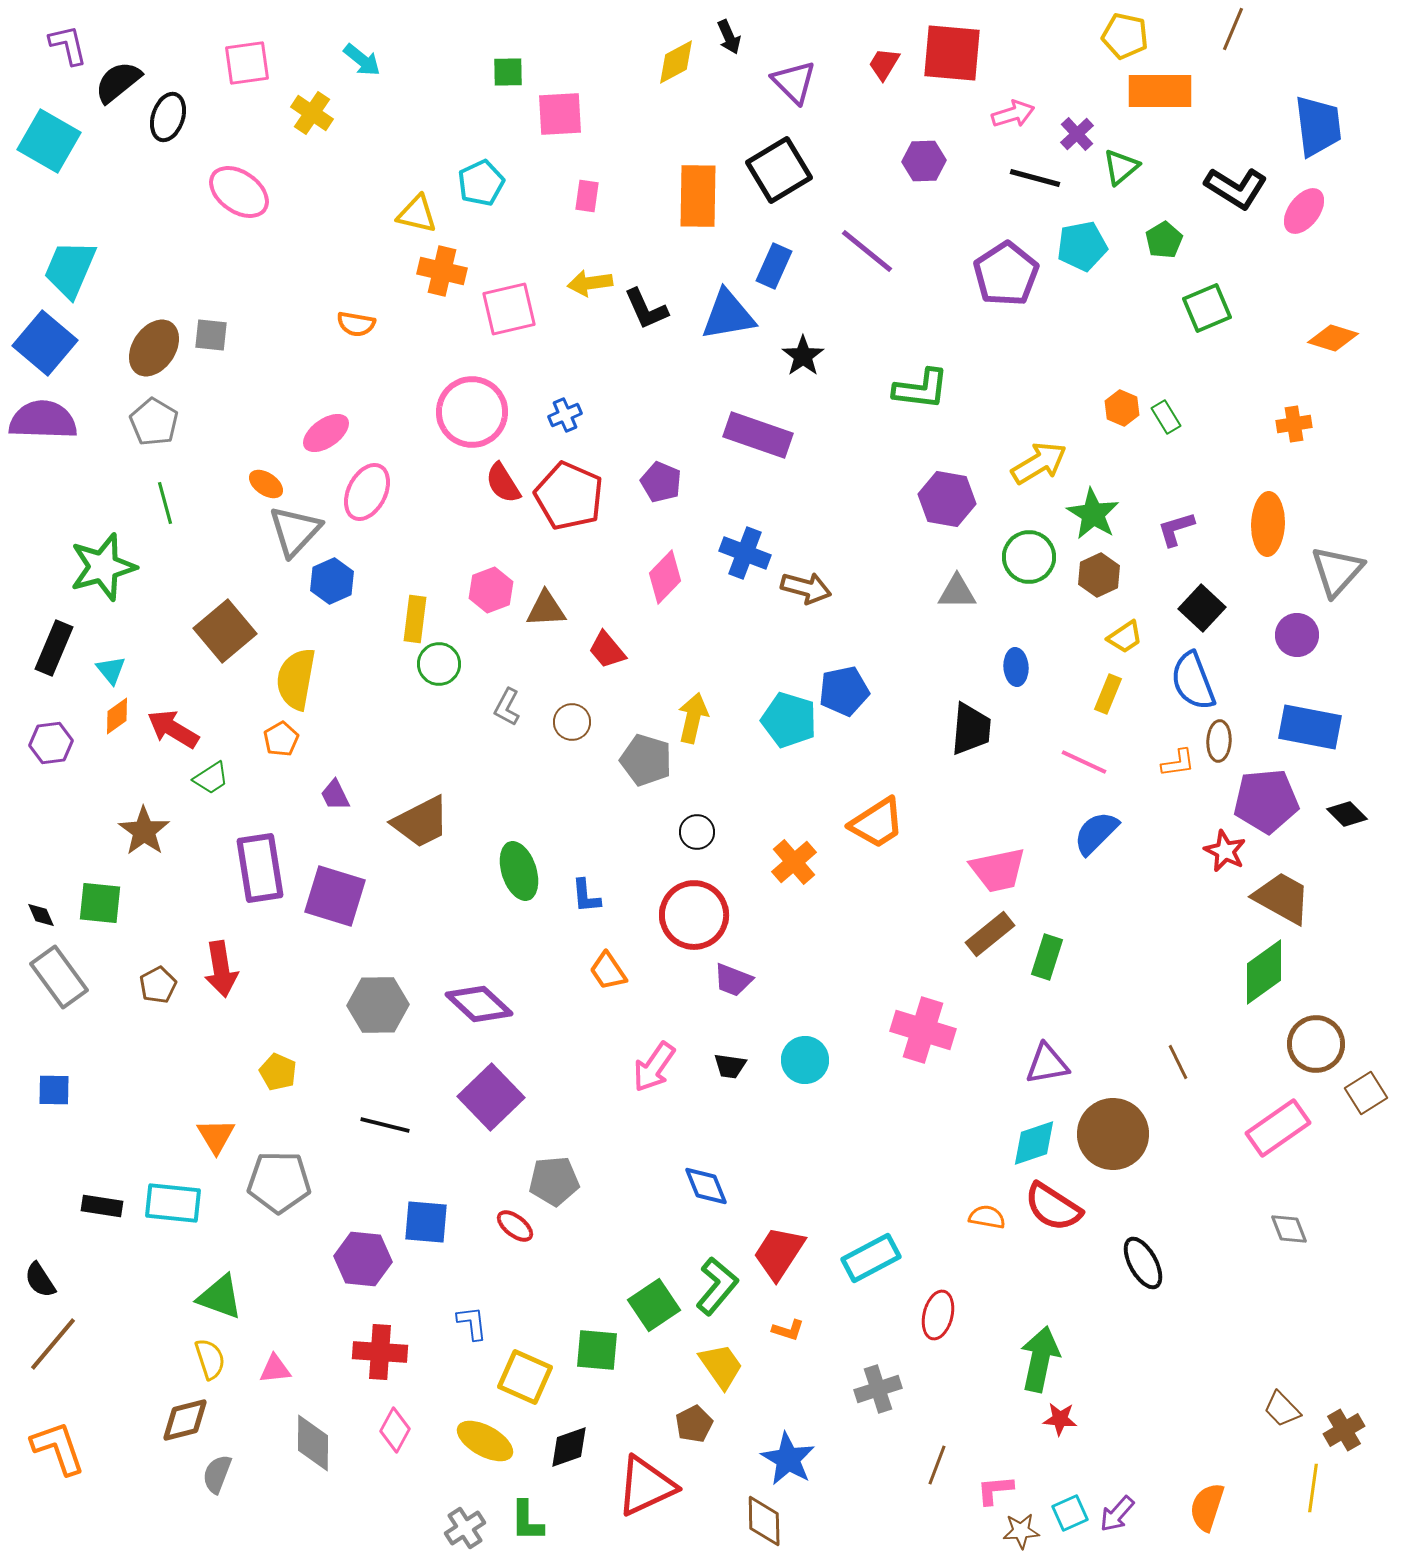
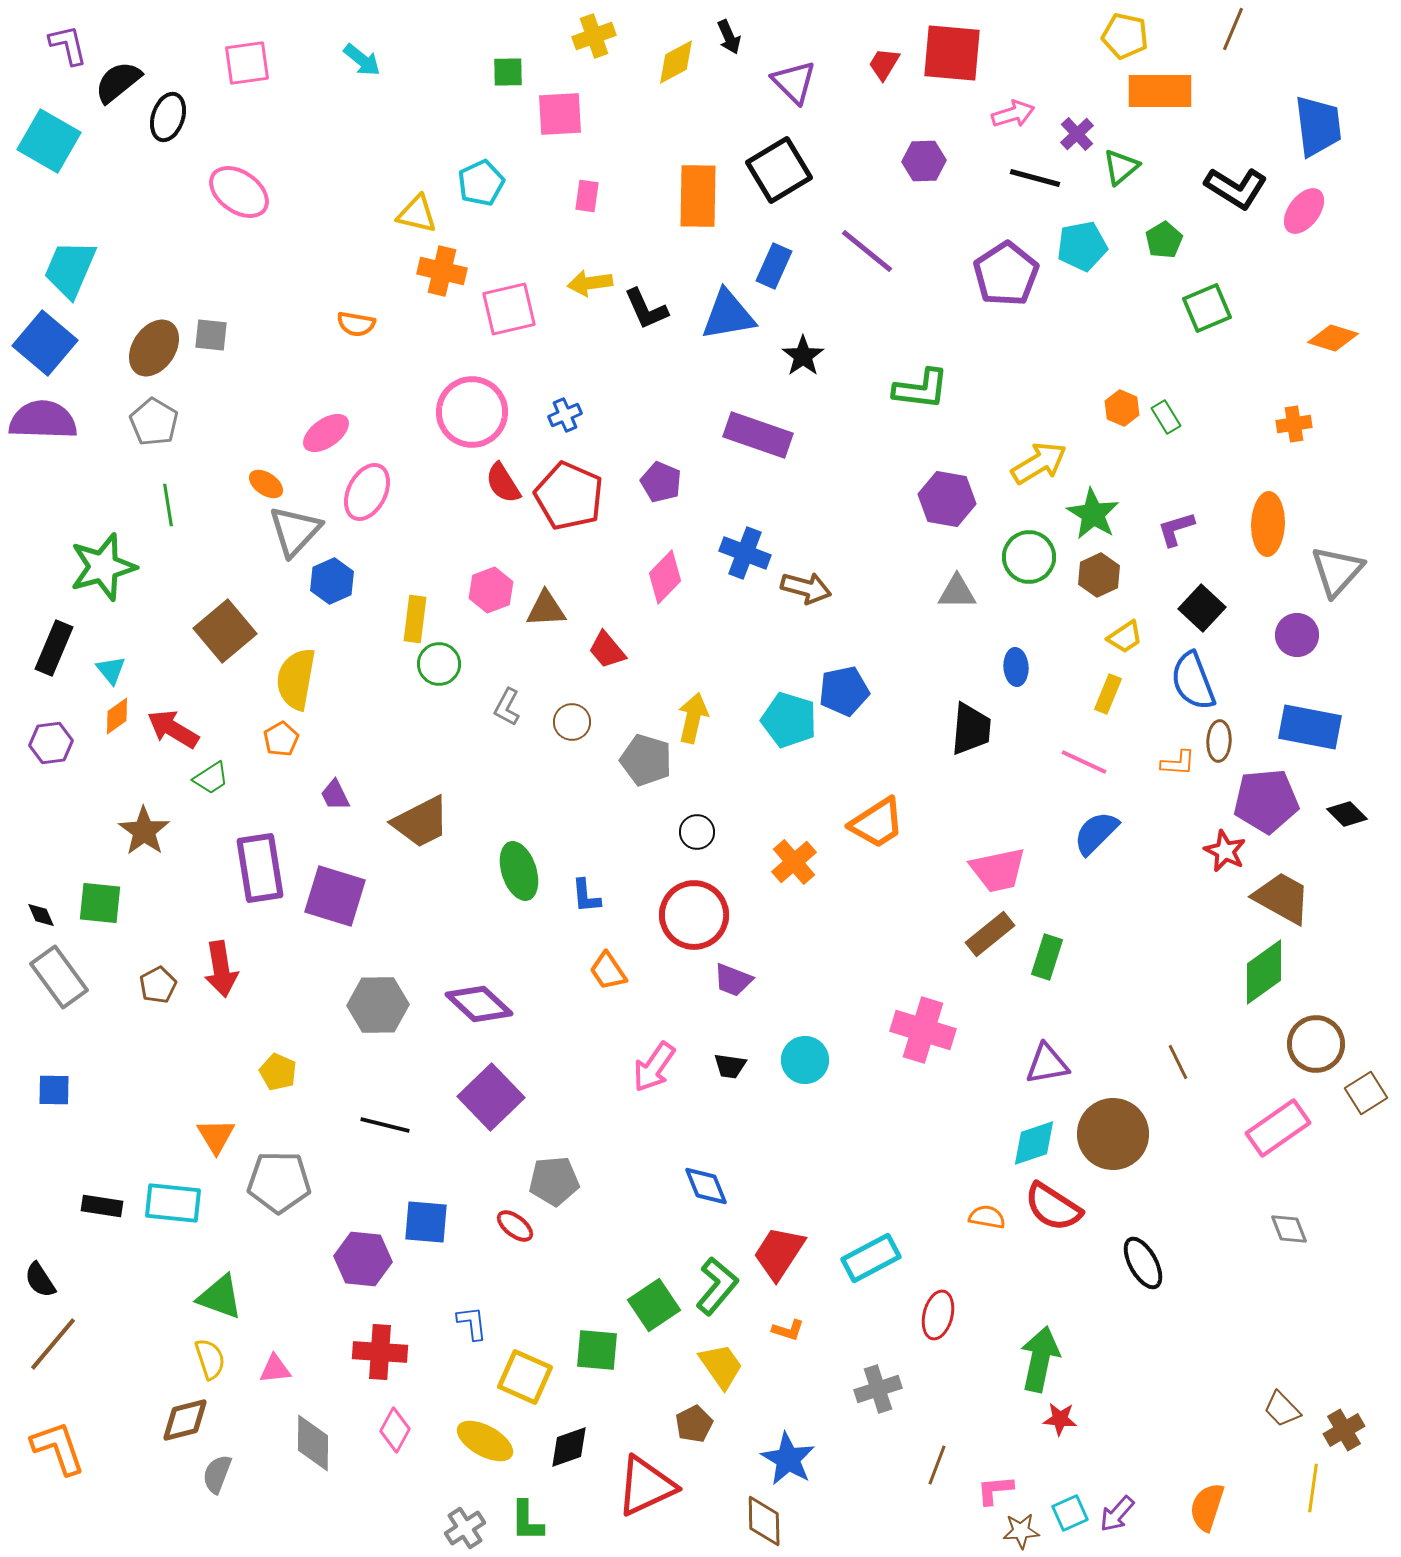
yellow cross at (312, 113): moved 282 px right, 77 px up; rotated 36 degrees clockwise
green line at (165, 503): moved 3 px right, 2 px down; rotated 6 degrees clockwise
orange L-shape at (1178, 763): rotated 12 degrees clockwise
